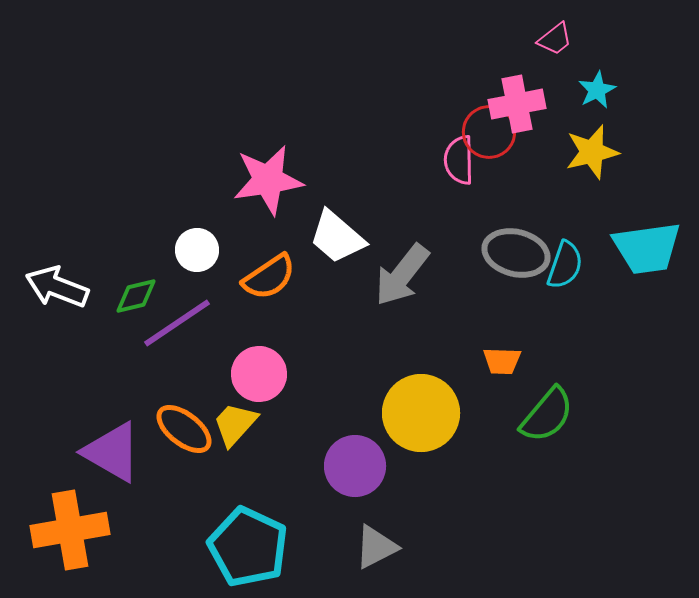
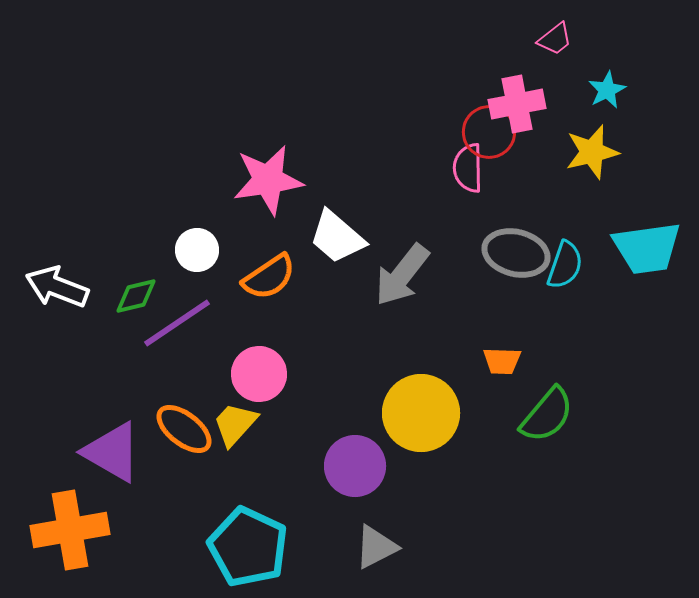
cyan star: moved 10 px right
pink semicircle: moved 9 px right, 8 px down
